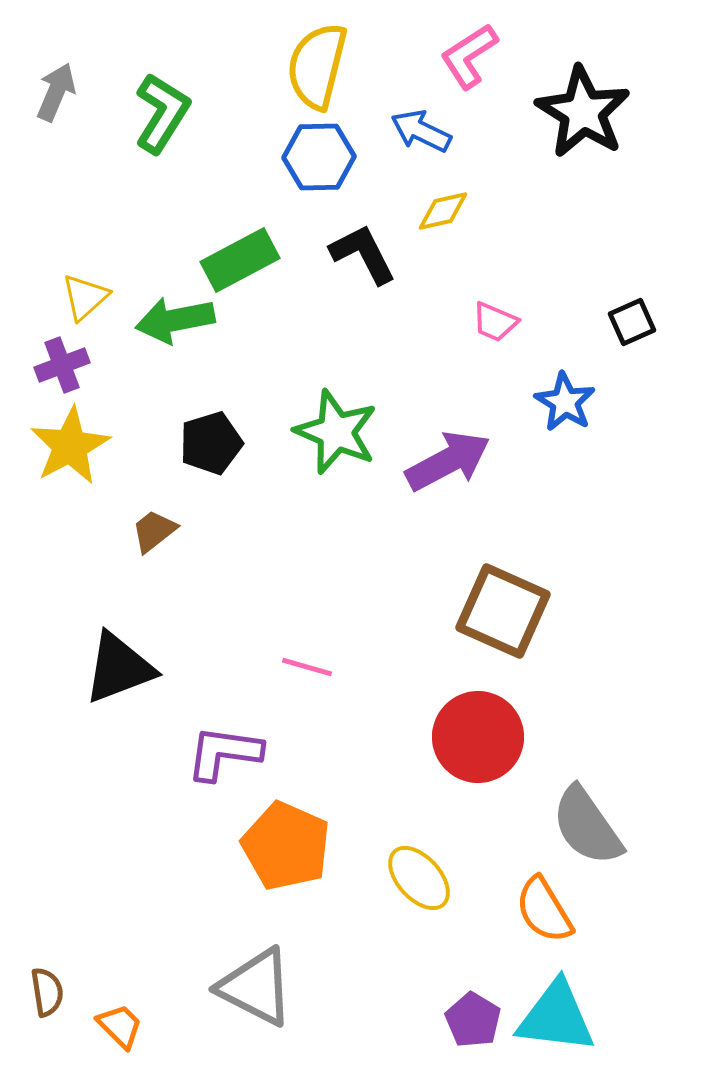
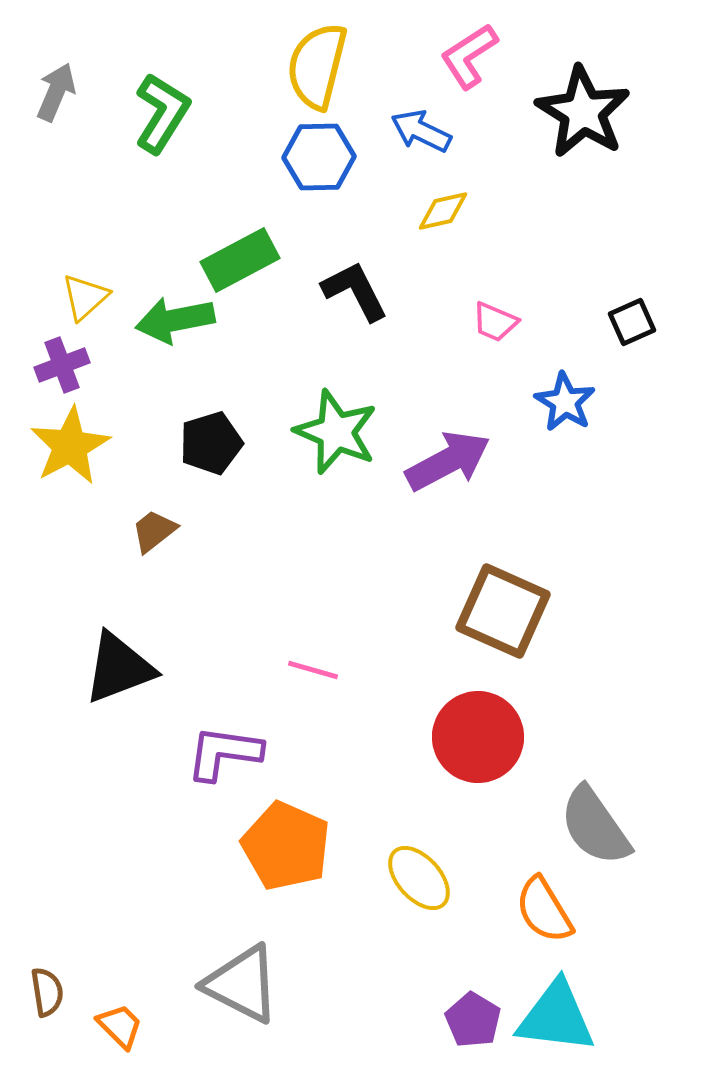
black L-shape: moved 8 px left, 37 px down
pink line: moved 6 px right, 3 px down
gray semicircle: moved 8 px right
gray triangle: moved 14 px left, 3 px up
